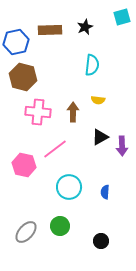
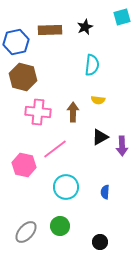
cyan circle: moved 3 px left
black circle: moved 1 px left, 1 px down
